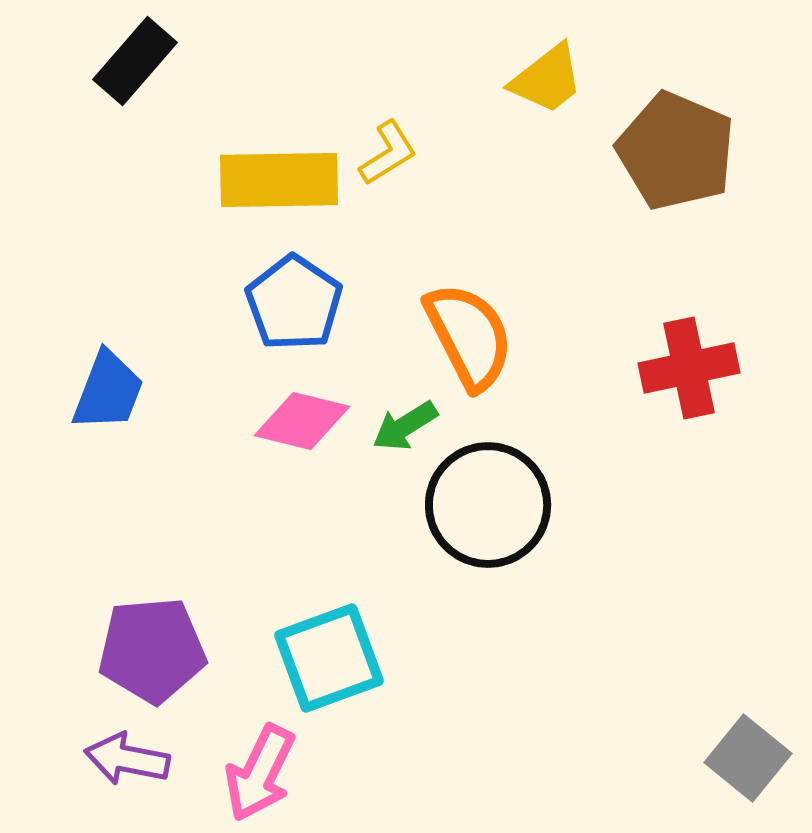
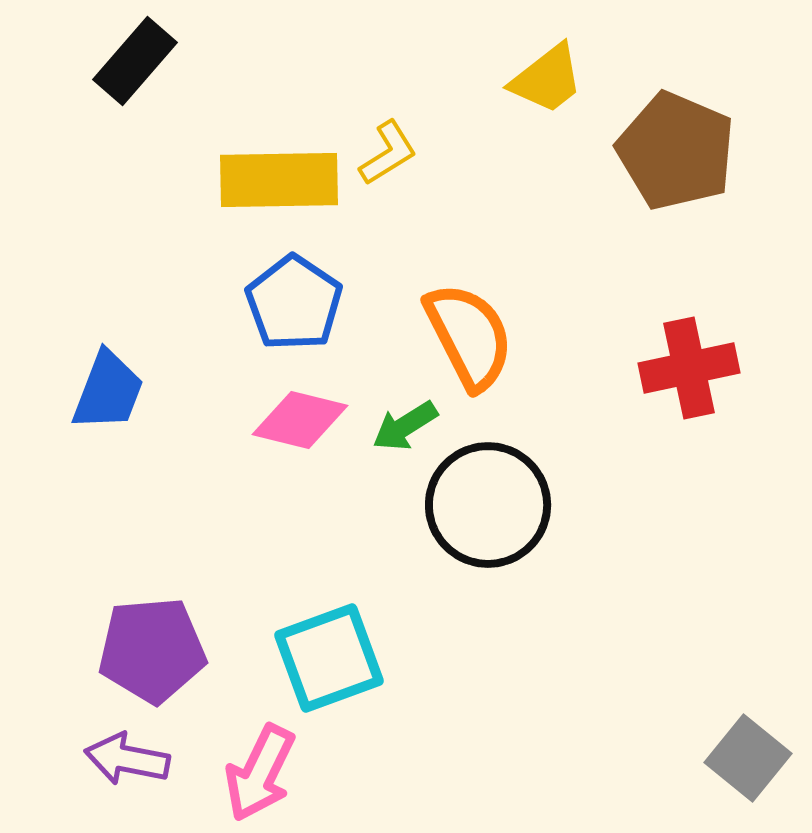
pink diamond: moved 2 px left, 1 px up
